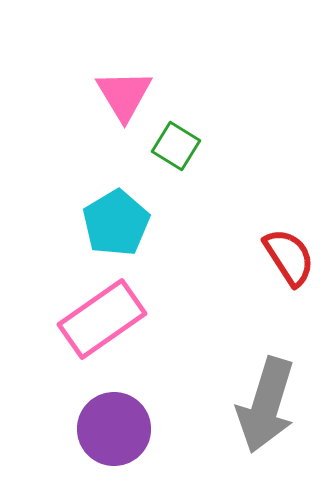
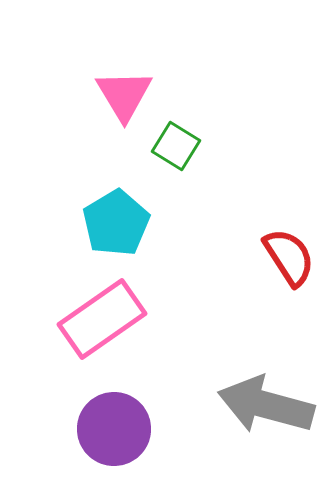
gray arrow: rotated 88 degrees clockwise
